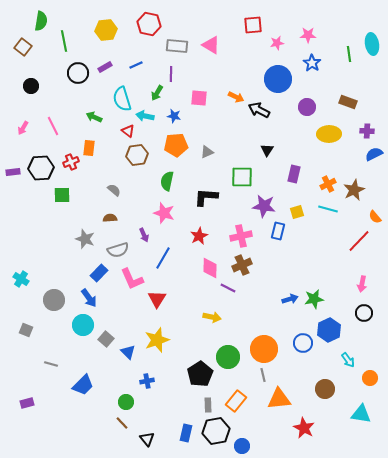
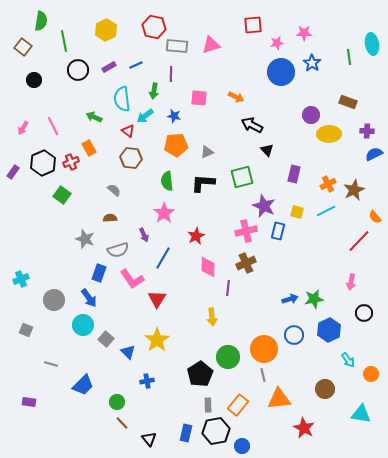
red hexagon at (149, 24): moved 5 px right, 3 px down
yellow hexagon at (106, 30): rotated 20 degrees counterclockwise
pink star at (308, 35): moved 4 px left, 2 px up
pink triangle at (211, 45): rotated 48 degrees counterclockwise
green line at (349, 54): moved 3 px down
purple rectangle at (105, 67): moved 4 px right
black circle at (78, 73): moved 3 px up
blue circle at (278, 79): moved 3 px right, 7 px up
black circle at (31, 86): moved 3 px right, 6 px up
green arrow at (157, 93): moved 3 px left, 2 px up; rotated 21 degrees counterclockwise
cyan semicircle at (122, 99): rotated 10 degrees clockwise
purple circle at (307, 107): moved 4 px right, 8 px down
black arrow at (259, 110): moved 7 px left, 15 px down
cyan arrow at (145, 116): rotated 48 degrees counterclockwise
orange rectangle at (89, 148): rotated 35 degrees counterclockwise
black triangle at (267, 150): rotated 16 degrees counterclockwise
brown hexagon at (137, 155): moved 6 px left, 3 px down; rotated 15 degrees clockwise
black hexagon at (41, 168): moved 2 px right, 5 px up; rotated 20 degrees counterclockwise
purple rectangle at (13, 172): rotated 48 degrees counterclockwise
green square at (242, 177): rotated 15 degrees counterclockwise
green semicircle at (167, 181): rotated 18 degrees counterclockwise
green square at (62, 195): rotated 36 degrees clockwise
black L-shape at (206, 197): moved 3 px left, 14 px up
purple star at (264, 206): rotated 15 degrees clockwise
cyan line at (328, 209): moved 2 px left, 2 px down; rotated 42 degrees counterclockwise
yellow square at (297, 212): rotated 32 degrees clockwise
pink star at (164, 213): rotated 20 degrees clockwise
red star at (199, 236): moved 3 px left
pink cross at (241, 236): moved 5 px right, 5 px up
brown cross at (242, 265): moved 4 px right, 2 px up
pink diamond at (210, 268): moved 2 px left, 1 px up
blue rectangle at (99, 273): rotated 24 degrees counterclockwise
cyan cross at (21, 279): rotated 35 degrees clockwise
pink L-shape at (132, 279): rotated 10 degrees counterclockwise
pink arrow at (362, 284): moved 11 px left, 2 px up
purple line at (228, 288): rotated 70 degrees clockwise
yellow arrow at (212, 317): rotated 72 degrees clockwise
yellow star at (157, 340): rotated 15 degrees counterclockwise
blue circle at (303, 343): moved 9 px left, 8 px up
orange circle at (370, 378): moved 1 px right, 4 px up
orange rectangle at (236, 401): moved 2 px right, 4 px down
green circle at (126, 402): moved 9 px left
purple rectangle at (27, 403): moved 2 px right, 1 px up; rotated 24 degrees clockwise
black triangle at (147, 439): moved 2 px right
